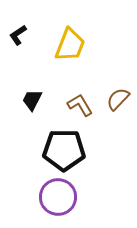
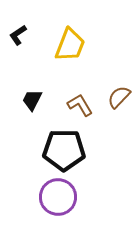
brown semicircle: moved 1 px right, 2 px up
